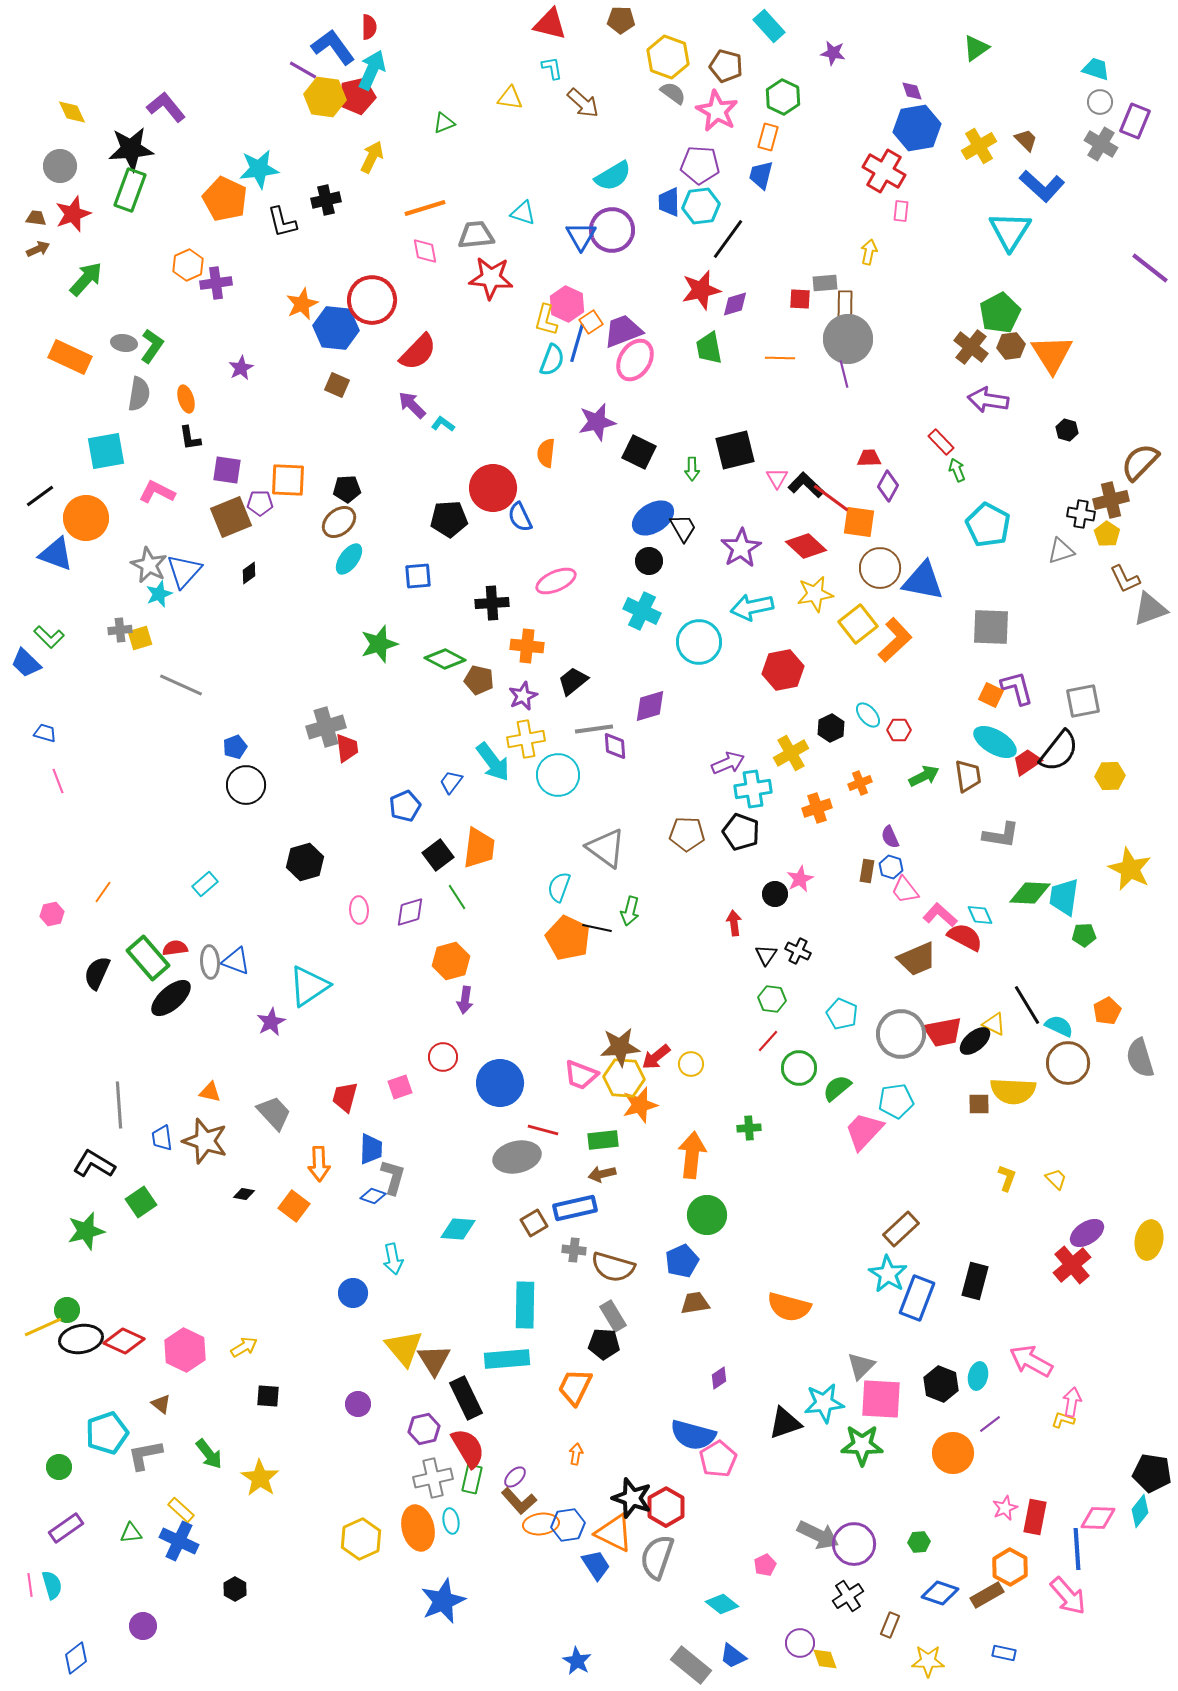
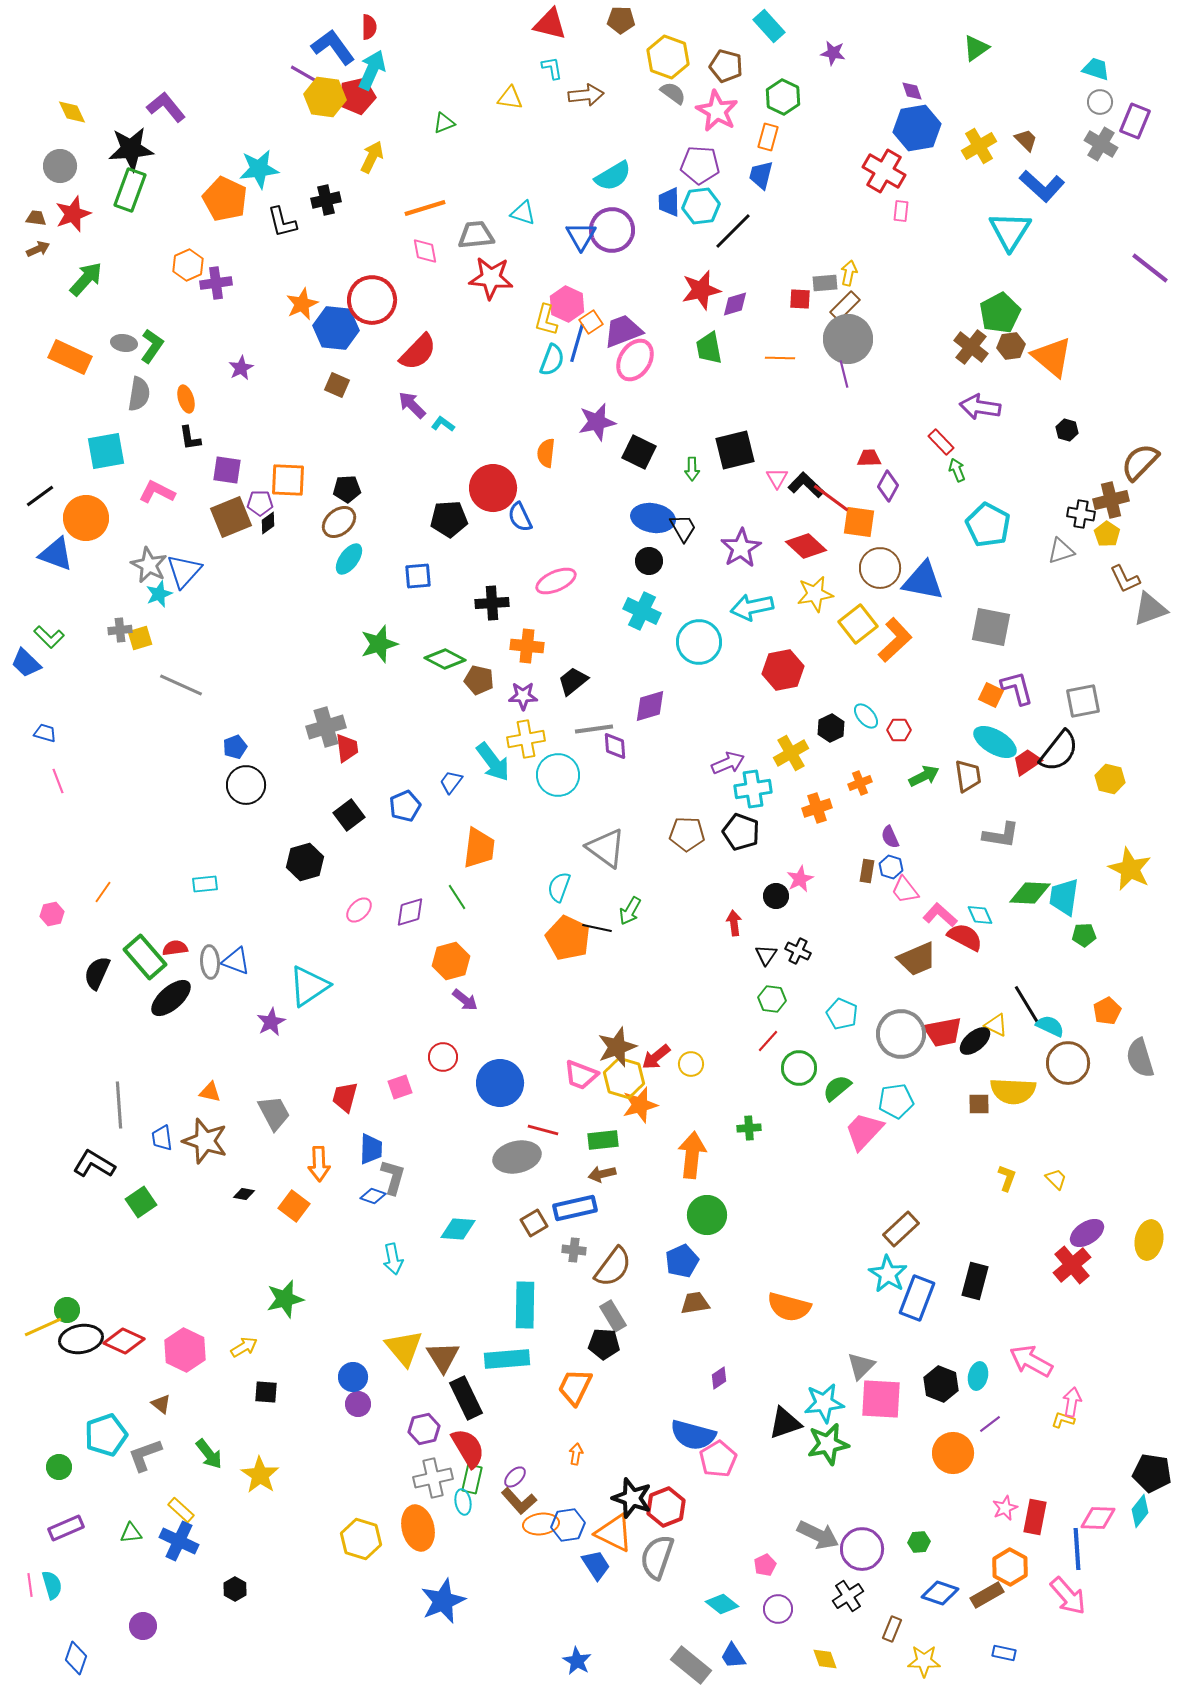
purple line at (303, 70): moved 1 px right, 4 px down
brown arrow at (583, 103): moved 3 px right, 8 px up; rotated 48 degrees counterclockwise
black line at (728, 239): moved 5 px right, 8 px up; rotated 9 degrees clockwise
yellow arrow at (869, 252): moved 20 px left, 21 px down
brown rectangle at (845, 306): rotated 44 degrees clockwise
orange triangle at (1052, 354): moved 3 px down; rotated 18 degrees counterclockwise
purple arrow at (988, 400): moved 8 px left, 7 px down
blue ellipse at (653, 518): rotated 42 degrees clockwise
black diamond at (249, 573): moved 19 px right, 50 px up
gray square at (991, 627): rotated 9 degrees clockwise
purple star at (523, 696): rotated 24 degrees clockwise
cyan ellipse at (868, 715): moved 2 px left, 1 px down
yellow hexagon at (1110, 776): moved 3 px down; rotated 16 degrees clockwise
black square at (438, 855): moved 89 px left, 40 px up
cyan rectangle at (205, 884): rotated 35 degrees clockwise
black circle at (775, 894): moved 1 px right, 2 px down
pink ellipse at (359, 910): rotated 48 degrees clockwise
green arrow at (630, 911): rotated 16 degrees clockwise
green rectangle at (148, 958): moved 3 px left, 1 px up
purple arrow at (465, 1000): rotated 60 degrees counterclockwise
yellow triangle at (994, 1024): moved 2 px right, 1 px down
cyan semicircle at (1059, 1026): moved 9 px left
brown star at (620, 1047): moved 3 px left; rotated 15 degrees counterclockwise
yellow hexagon at (624, 1078): rotated 12 degrees clockwise
gray trapezoid at (274, 1113): rotated 15 degrees clockwise
green star at (86, 1231): moved 199 px right, 68 px down
brown semicircle at (613, 1267): rotated 69 degrees counterclockwise
blue circle at (353, 1293): moved 84 px down
brown triangle at (434, 1360): moved 9 px right, 3 px up
black square at (268, 1396): moved 2 px left, 4 px up
cyan pentagon at (107, 1433): moved 1 px left, 2 px down
green star at (862, 1445): moved 34 px left, 1 px up; rotated 12 degrees counterclockwise
gray L-shape at (145, 1455): rotated 9 degrees counterclockwise
yellow star at (260, 1478): moved 3 px up
red hexagon at (666, 1507): rotated 9 degrees clockwise
cyan ellipse at (451, 1521): moved 12 px right, 19 px up
purple rectangle at (66, 1528): rotated 12 degrees clockwise
yellow hexagon at (361, 1539): rotated 18 degrees counterclockwise
purple circle at (854, 1544): moved 8 px right, 5 px down
brown rectangle at (890, 1625): moved 2 px right, 4 px down
purple circle at (800, 1643): moved 22 px left, 34 px up
blue trapezoid at (733, 1656): rotated 20 degrees clockwise
blue diamond at (76, 1658): rotated 32 degrees counterclockwise
yellow star at (928, 1661): moved 4 px left
